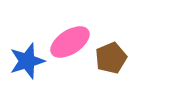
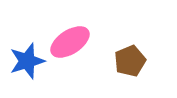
brown pentagon: moved 19 px right, 3 px down
